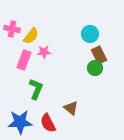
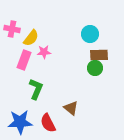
yellow semicircle: moved 2 px down
brown rectangle: rotated 66 degrees counterclockwise
